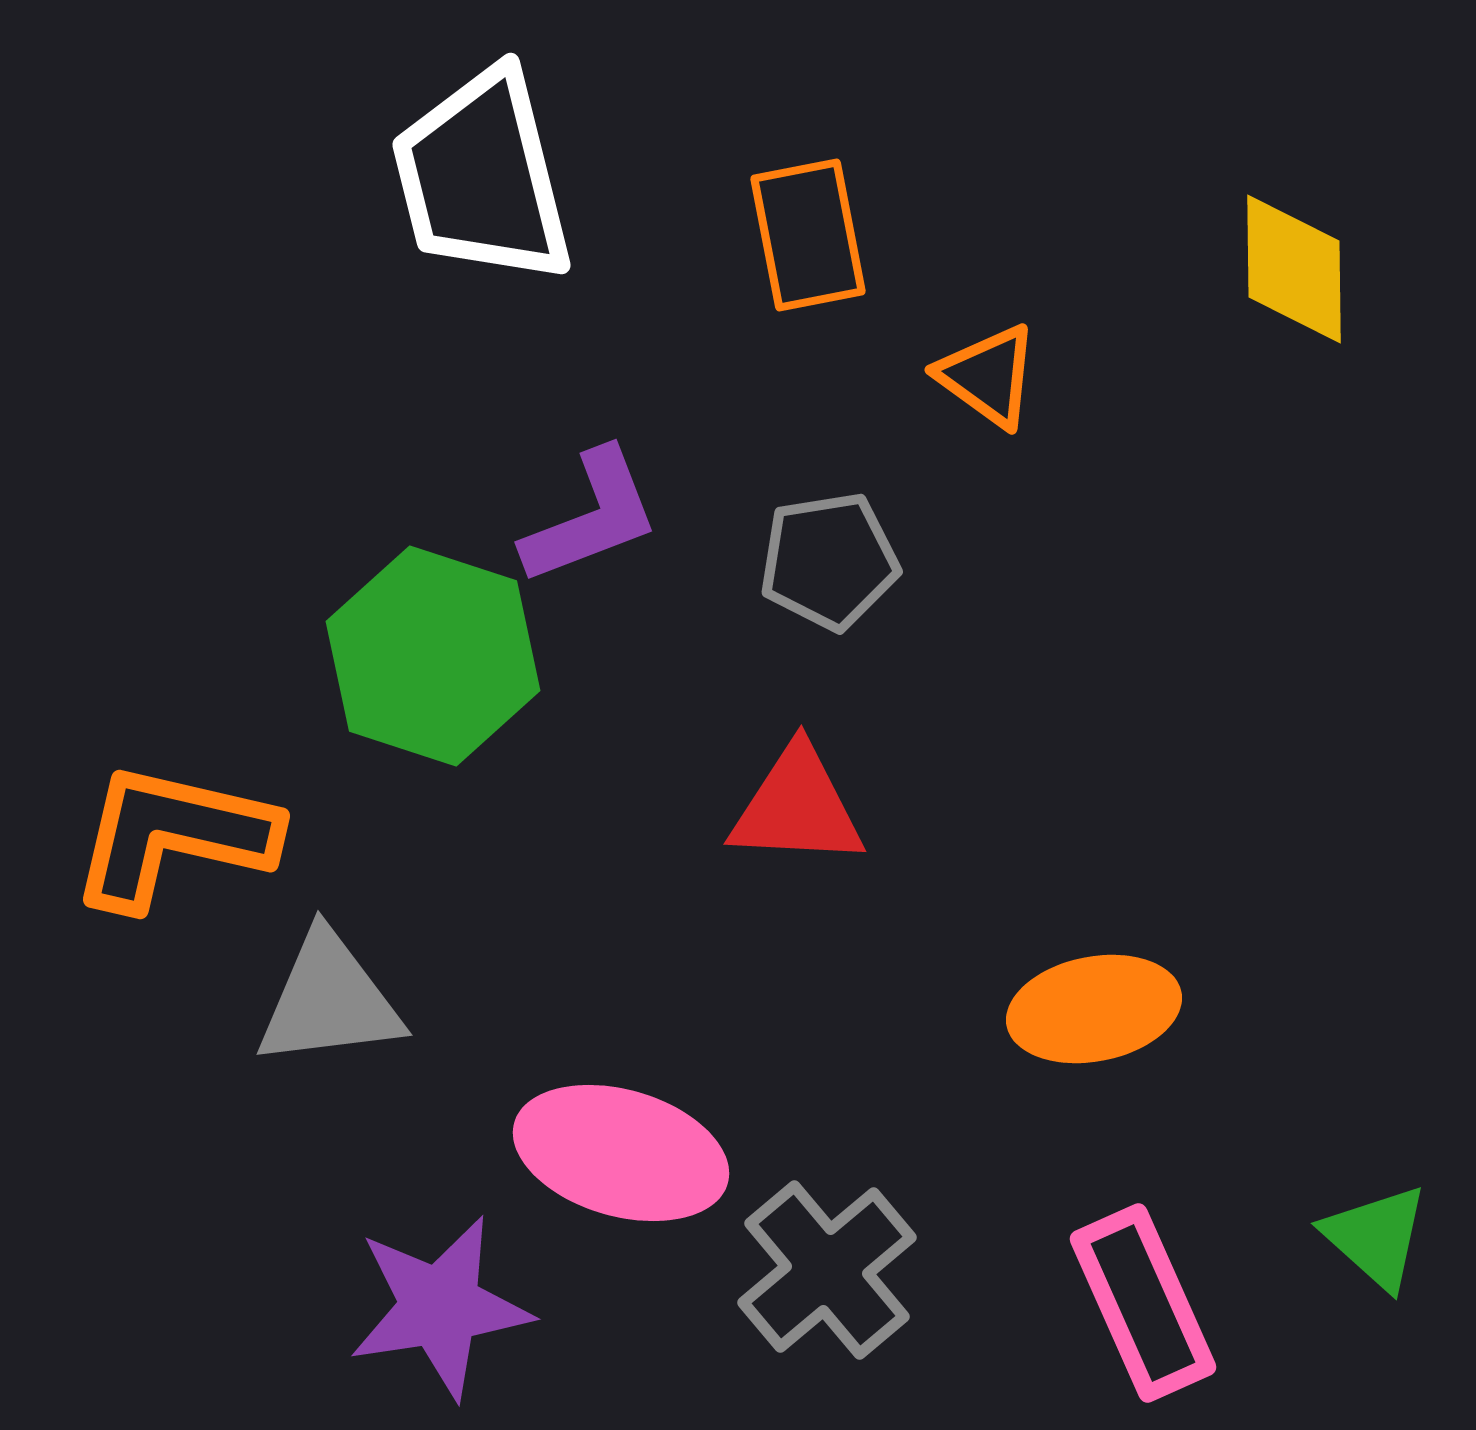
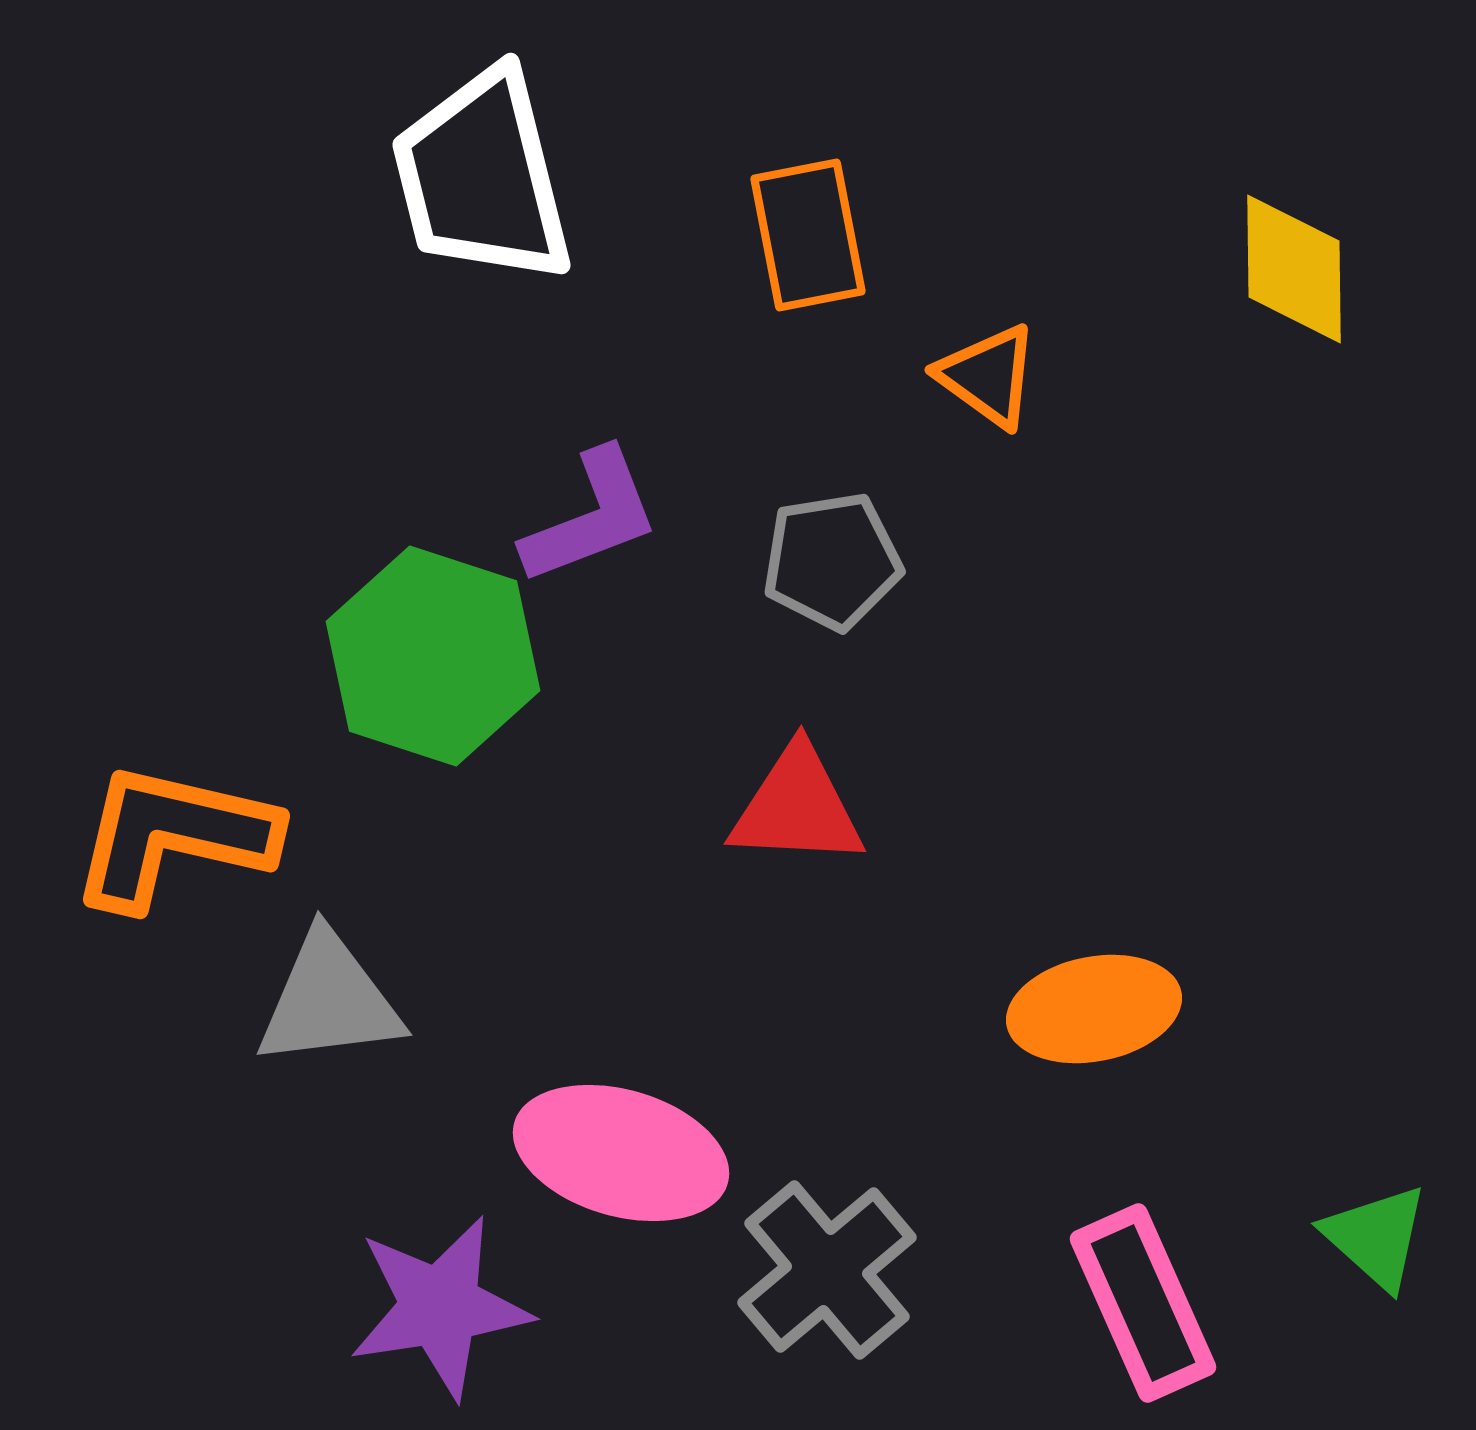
gray pentagon: moved 3 px right
